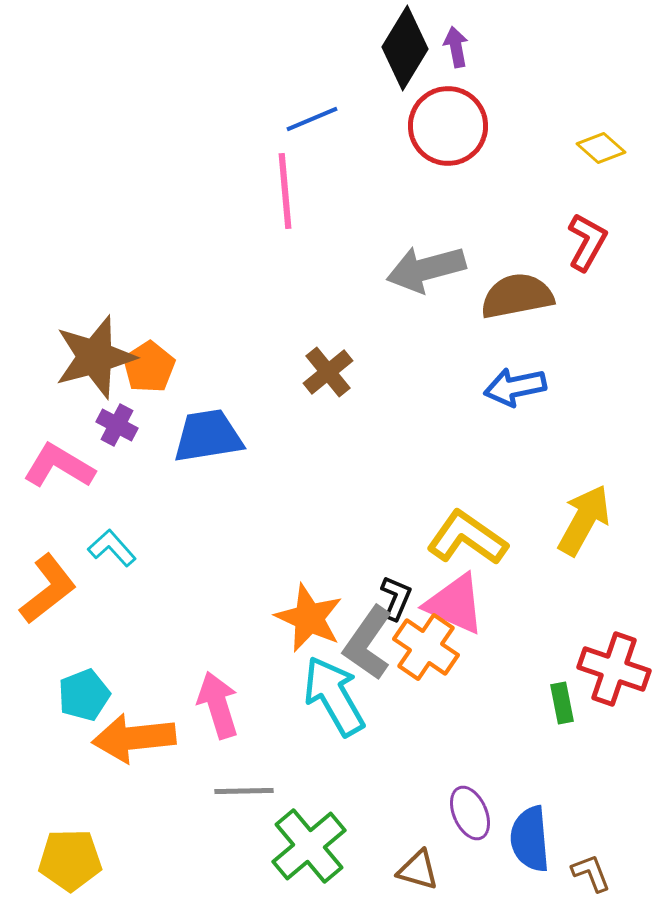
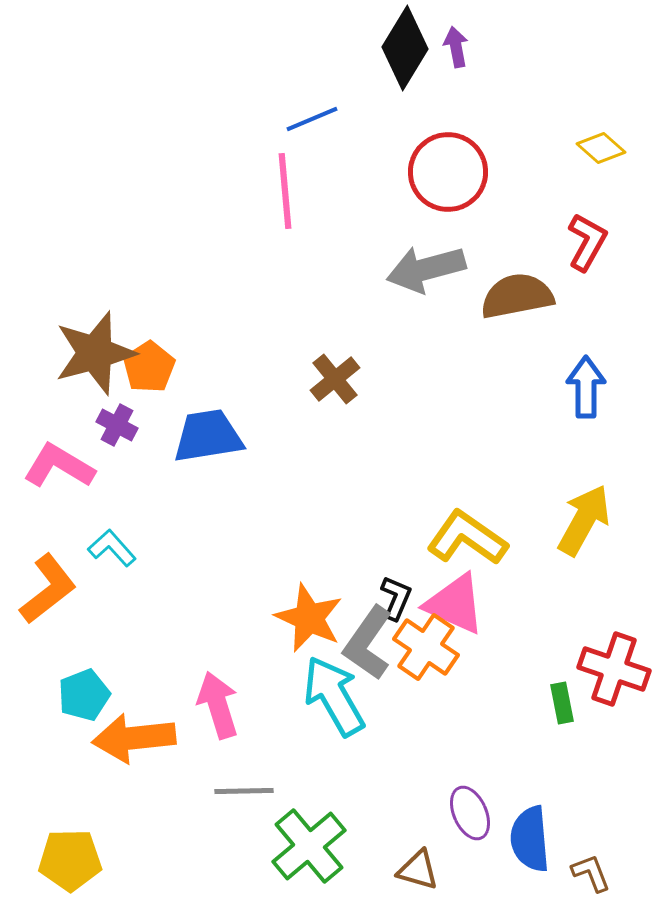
red circle: moved 46 px down
brown star: moved 4 px up
brown cross: moved 7 px right, 7 px down
blue arrow: moved 71 px right; rotated 102 degrees clockwise
